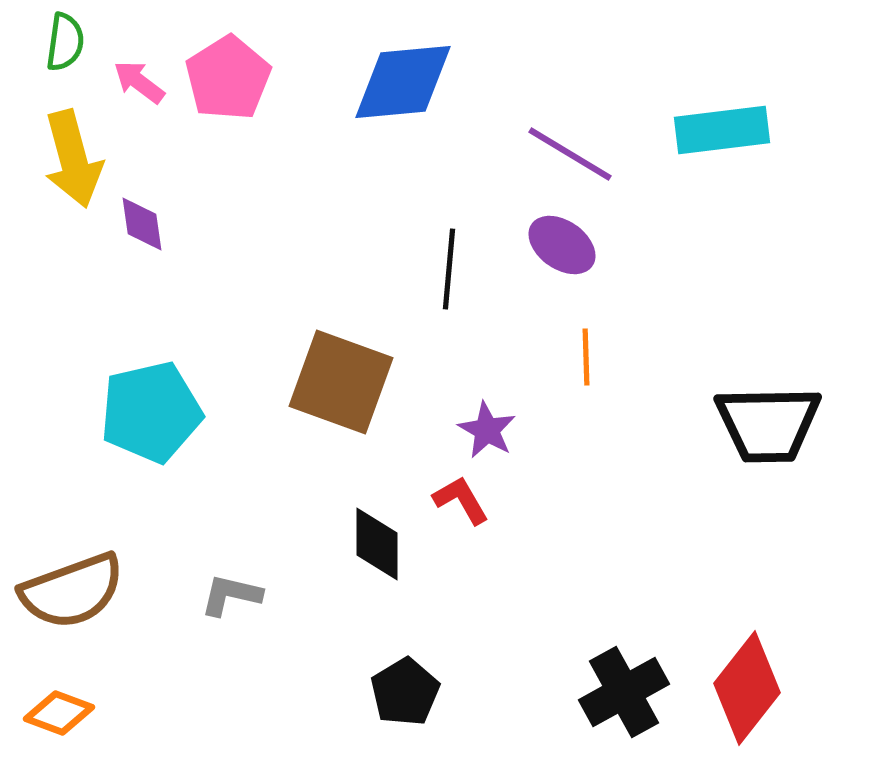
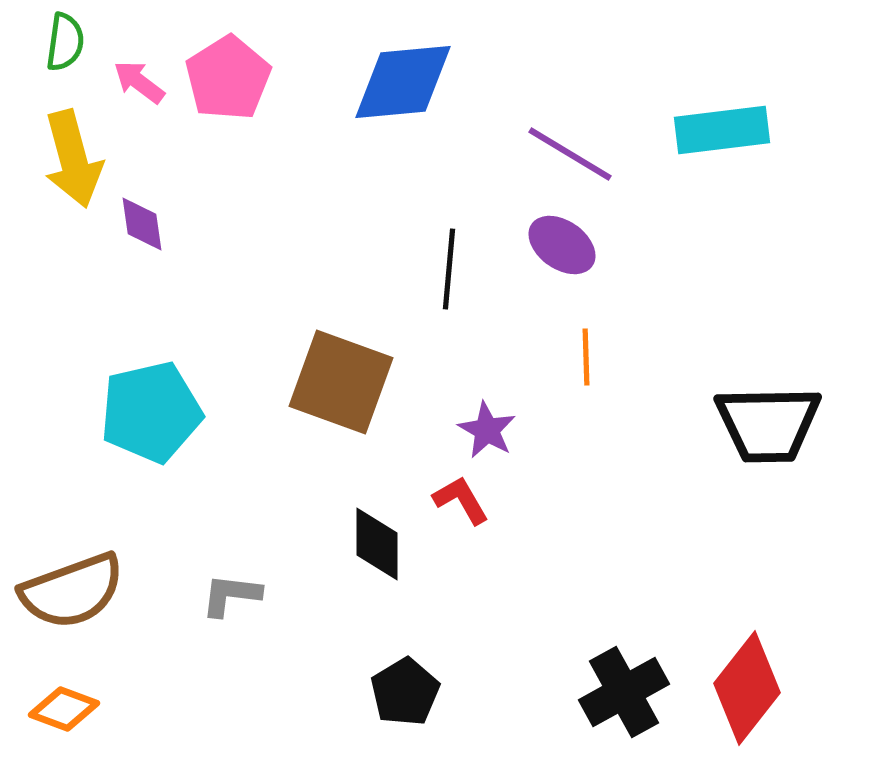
gray L-shape: rotated 6 degrees counterclockwise
orange diamond: moved 5 px right, 4 px up
